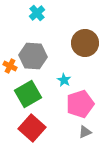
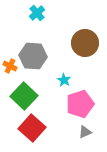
green square: moved 4 px left, 2 px down; rotated 16 degrees counterclockwise
